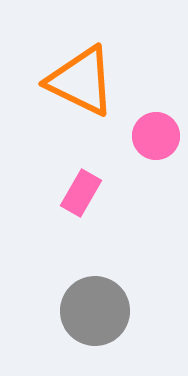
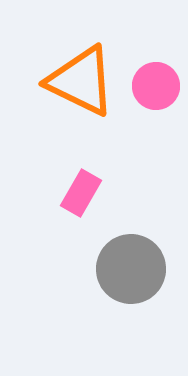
pink circle: moved 50 px up
gray circle: moved 36 px right, 42 px up
